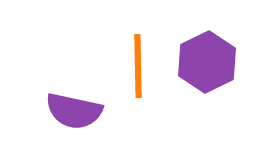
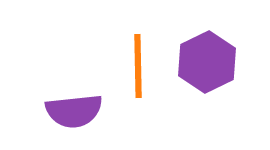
purple semicircle: rotated 18 degrees counterclockwise
